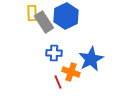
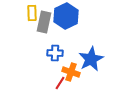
gray rectangle: rotated 45 degrees clockwise
blue cross: moved 1 px right
red line: moved 2 px right, 1 px down; rotated 56 degrees clockwise
